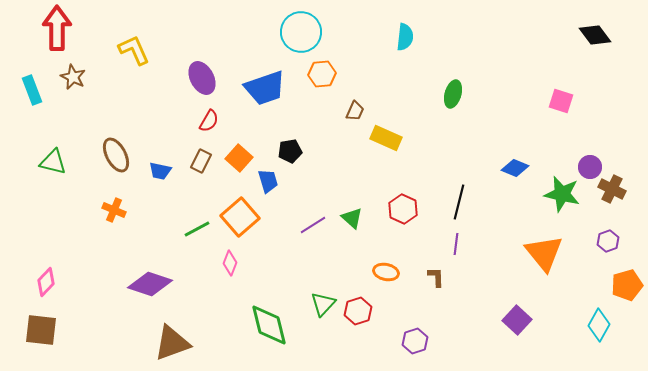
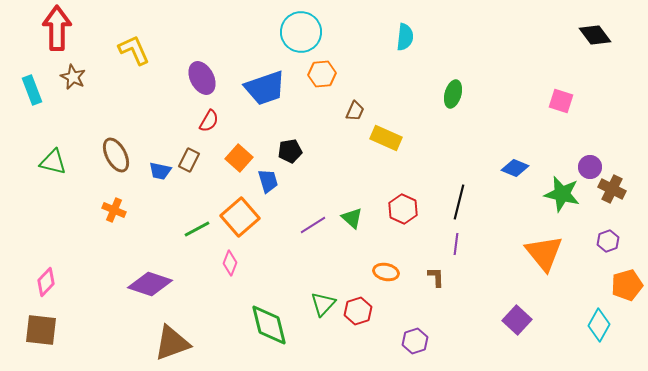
brown rectangle at (201, 161): moved 12 px left, 1 px up
